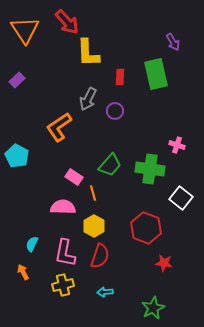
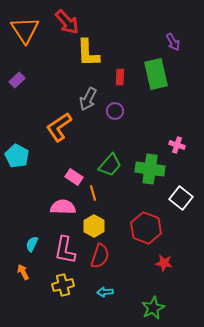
pink L-shape: moved 3 px up
